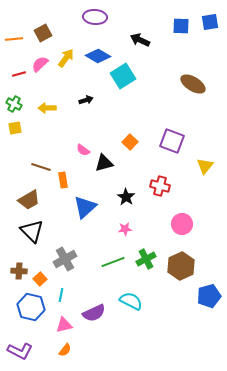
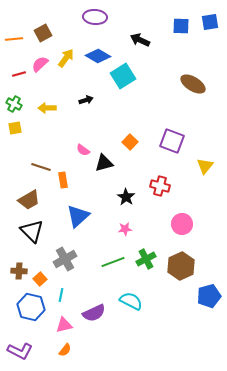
blue triangle at (85, 207): moved 7 px left, 9 px down
